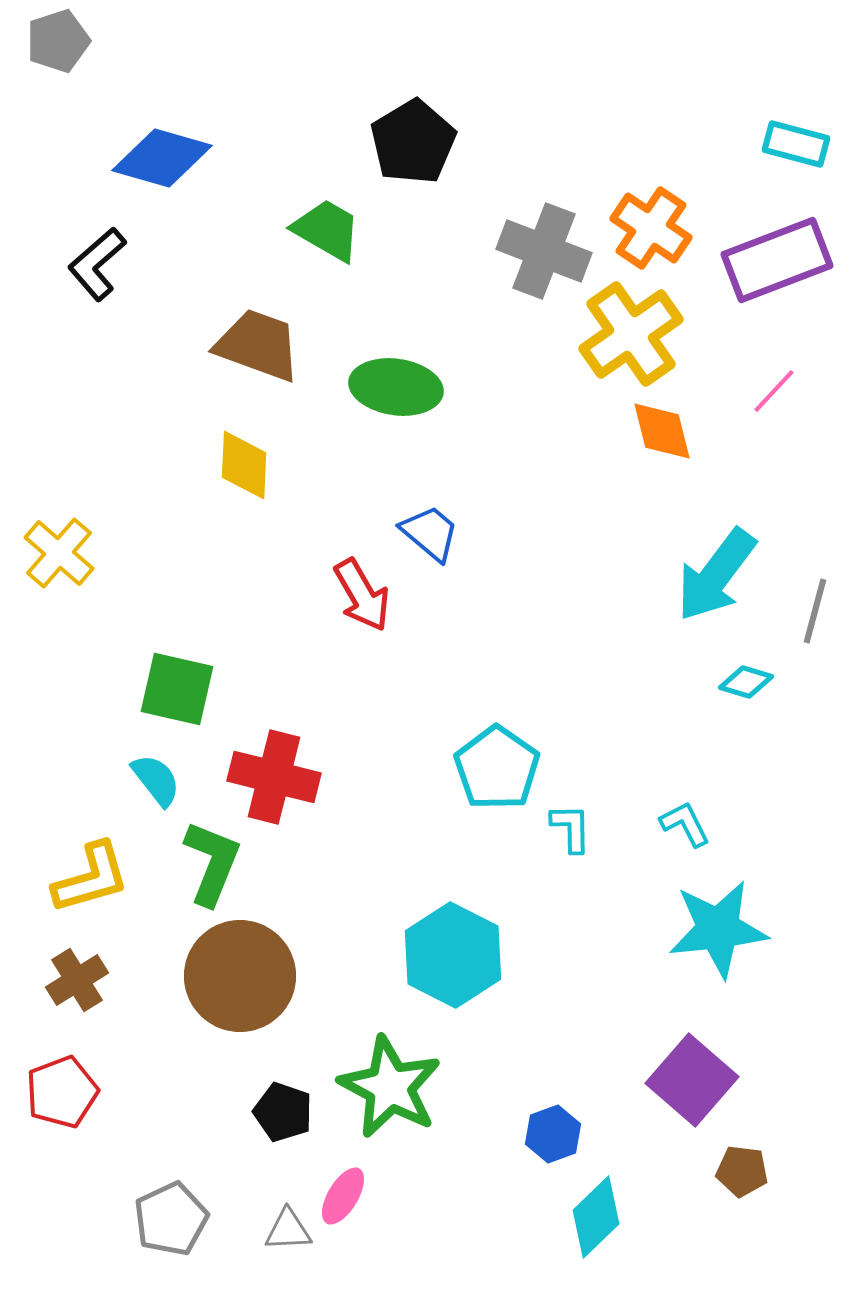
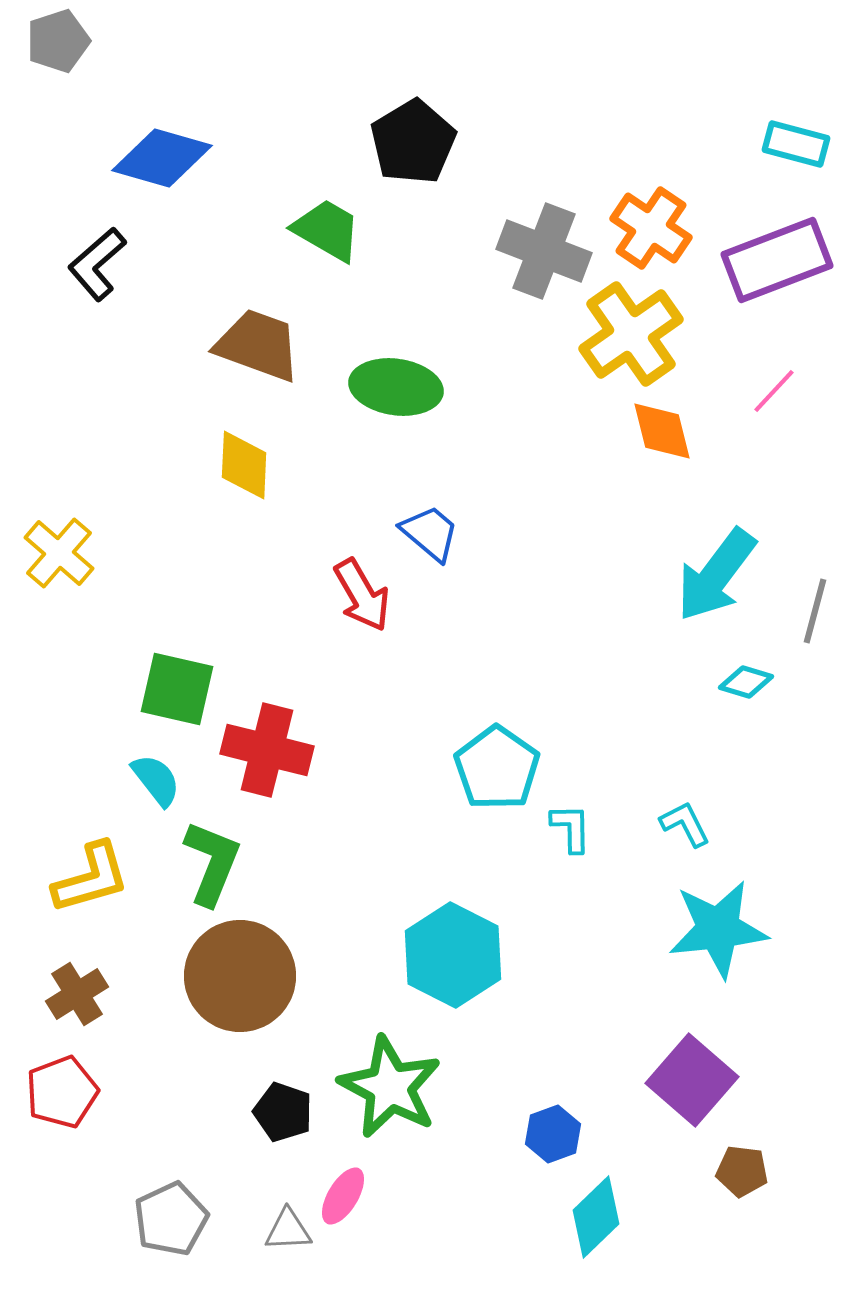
red cross at (274, 777): moved 7 px left, 27 px up
brown cross at (77, 980): moved 14 px down
